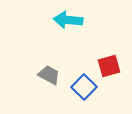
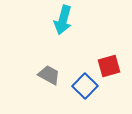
cyan arrow: moved 5 px left; rotated 80 degrees counterclockwise
blue square: moved 1 px right, 1 px up
